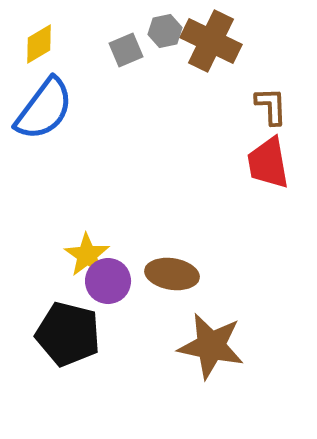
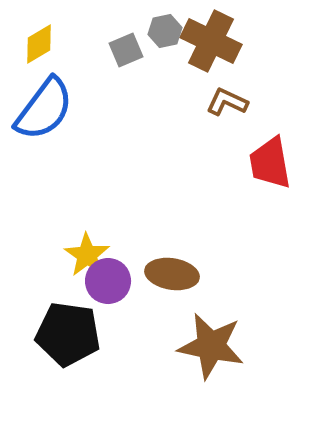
brown L-shape: moved 44 px left, 4 px up; rotated 63 degrees counterclockwise
red trapezoid: moved 2 px right
black pentagon: rotated 6 degrees counterclockwise
